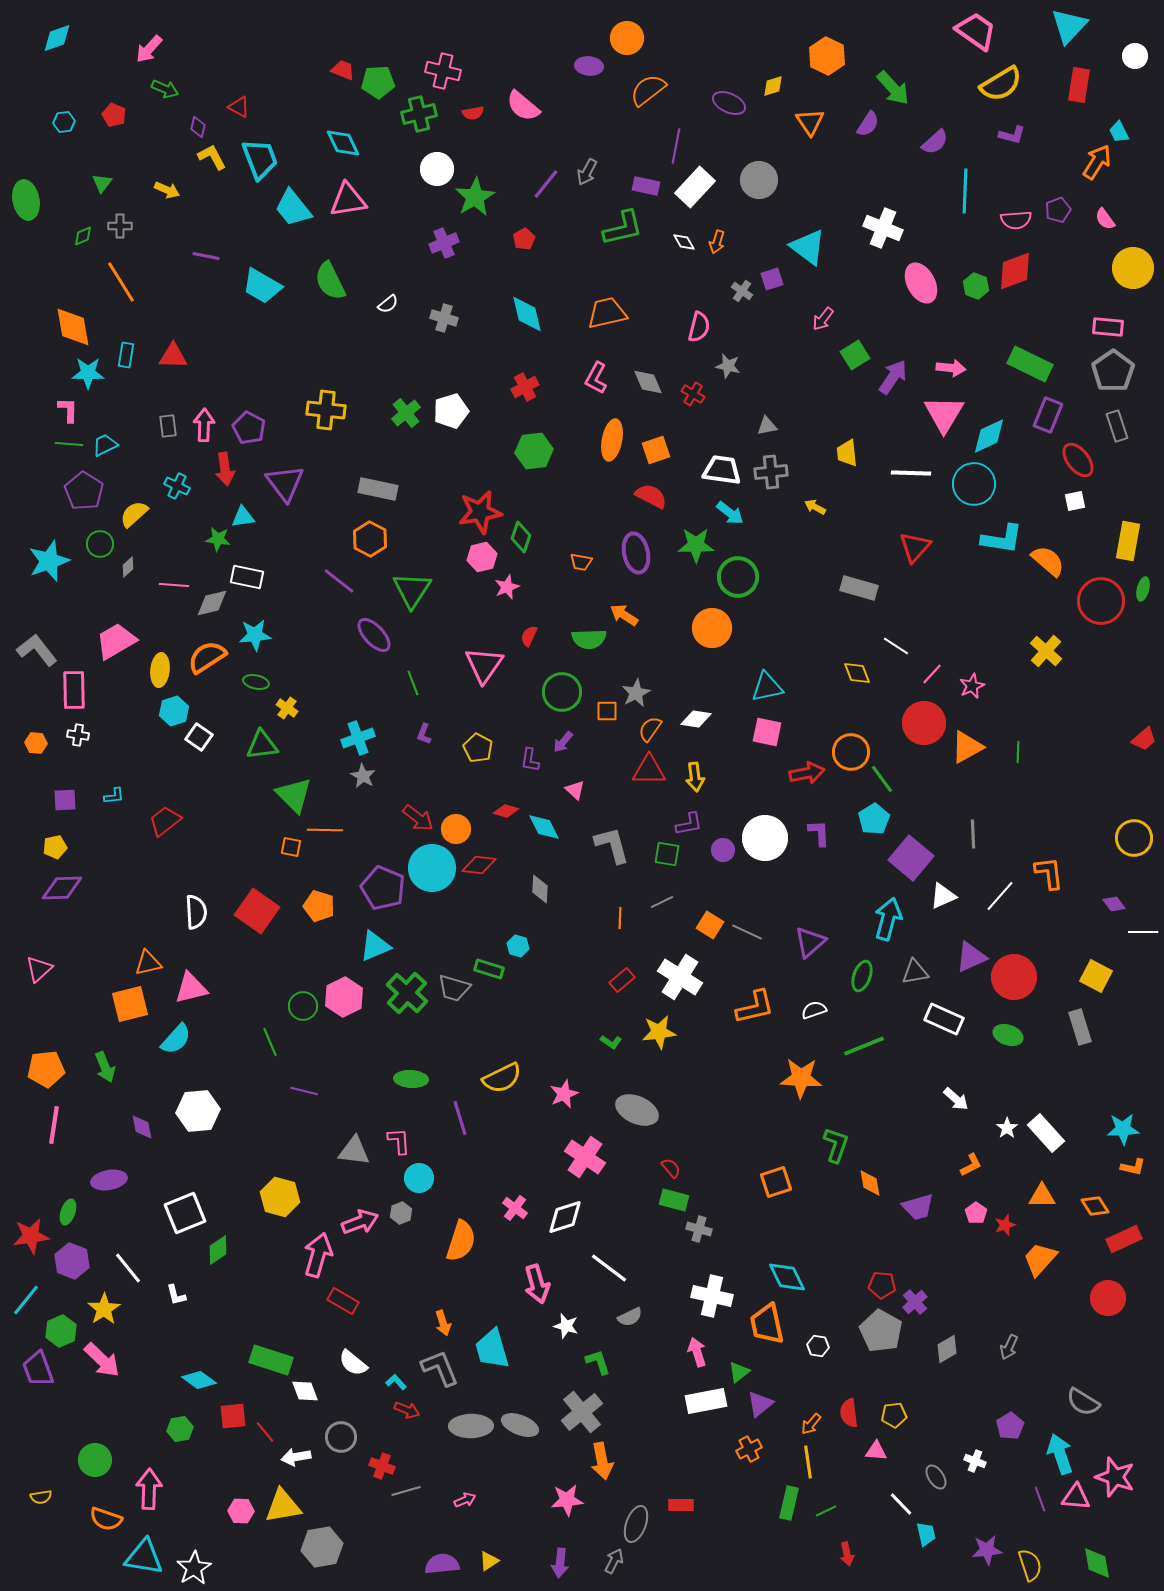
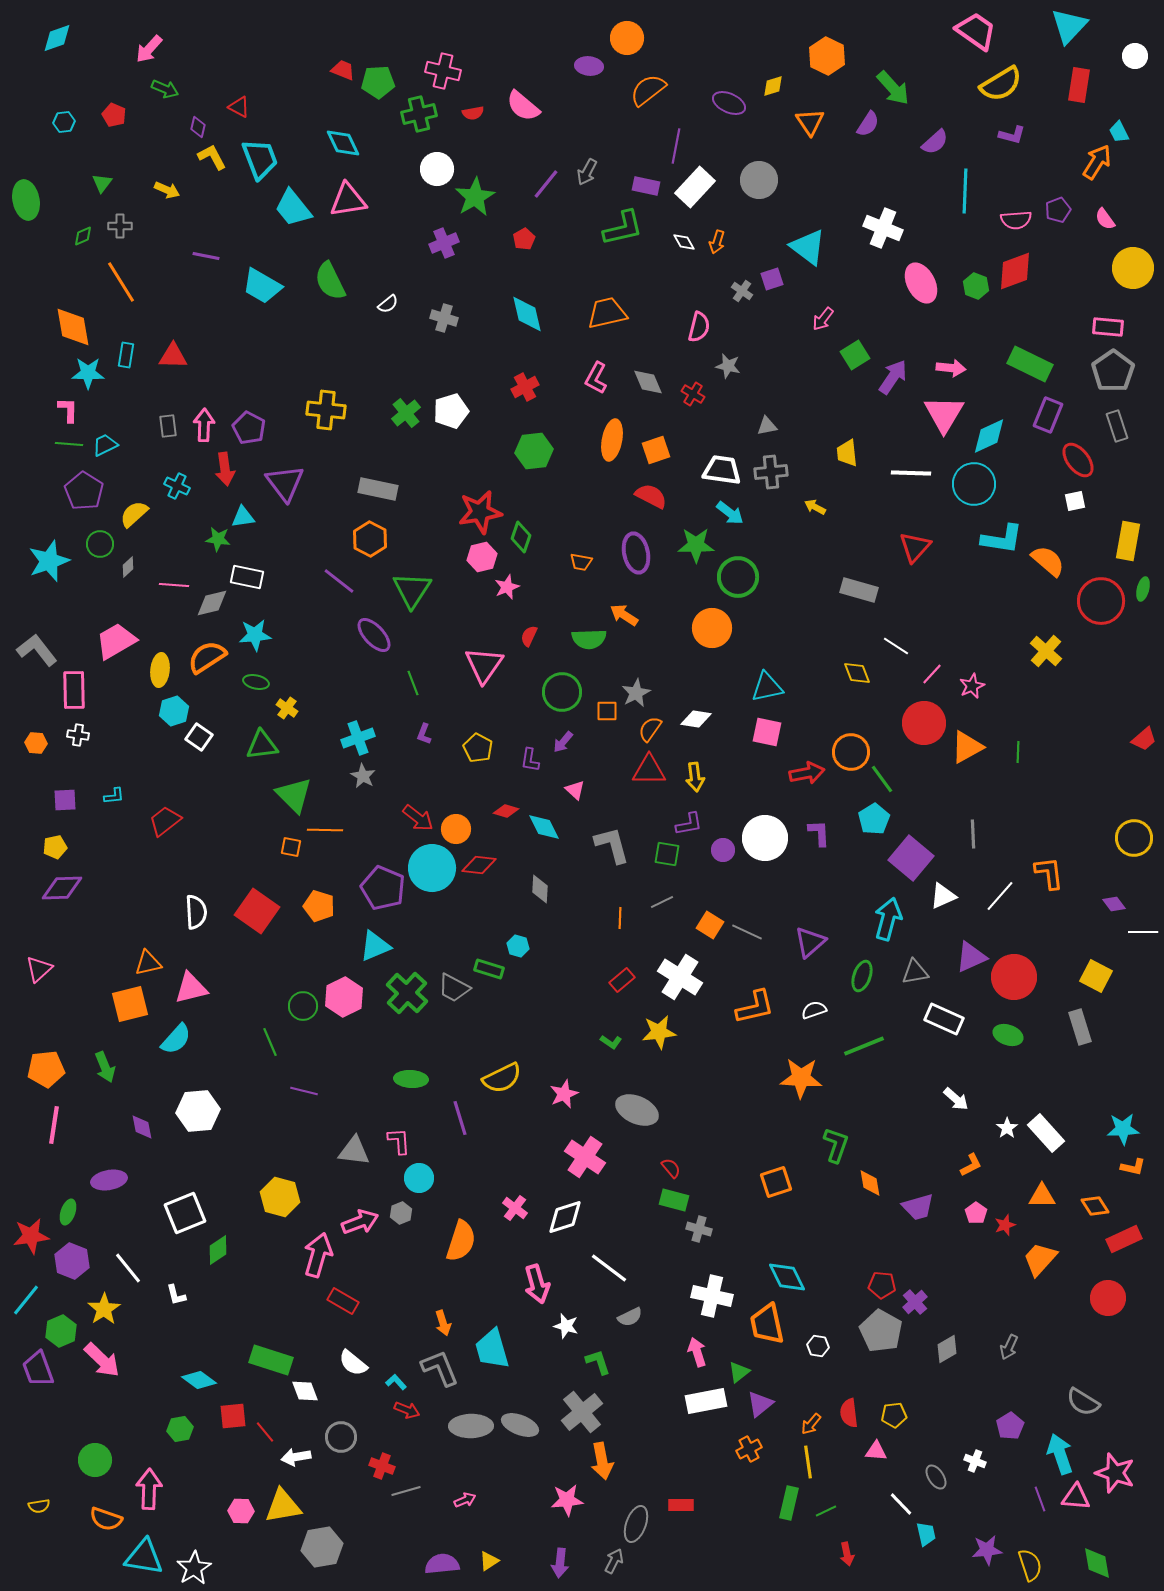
gray rectangle at (859, 588): moved 2 px down
gray trapezoid at (454, 988): rotated 12 degrees clockwise
pink star at (1115, 1477): moved 4 px up
yellow semicircle at (41, 1497): moved 2 px left, 9 px down
